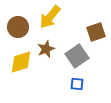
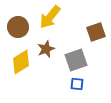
gray square: moved 1 px left, 4 px down; rotated 15 degrees clockwise
yellow diamond: rotated 15 degrees counterclockwise
